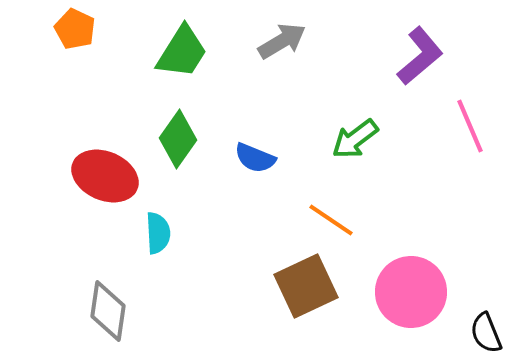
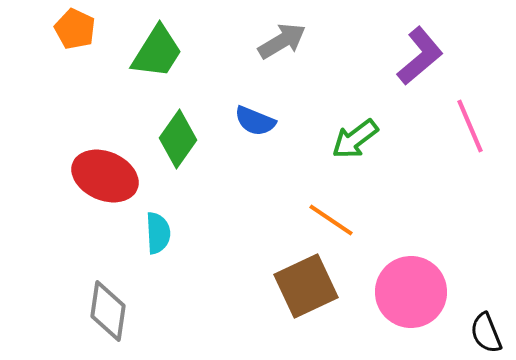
green trapezoid: moved 25 px left
blue semicircle: moved 37 px up
